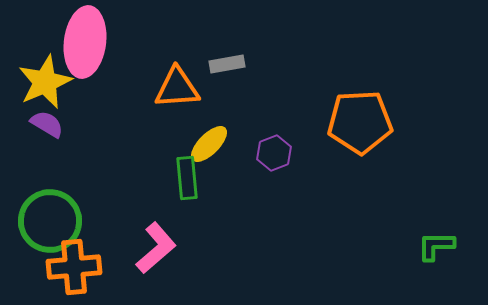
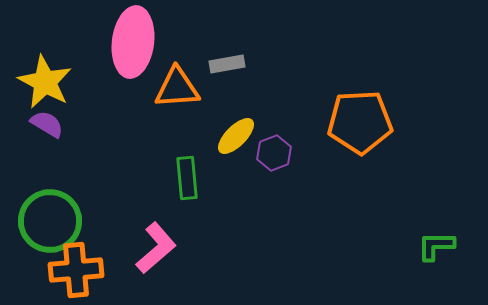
pink ellipse: moved 48 px right
yellow star: rotated 20 degrees counterclockwise
yellow ellipse: moved 27 px right, 8 px up
orange cross: moved 2 px right, 3 px down
